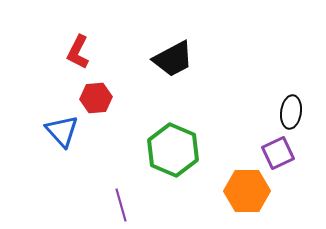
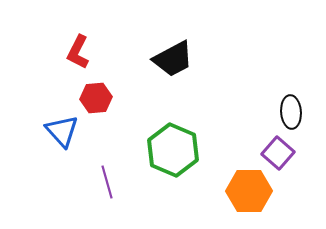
black ellipse: rotated 12 degrees counterclockwise
purple square: rotated 24 degrees counterclockwise
orange hexagon: moved 2 px right
purple line: moved 14 px left, 23 px up
